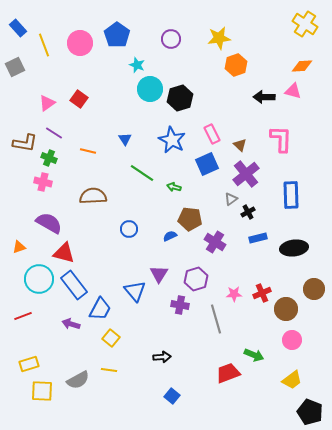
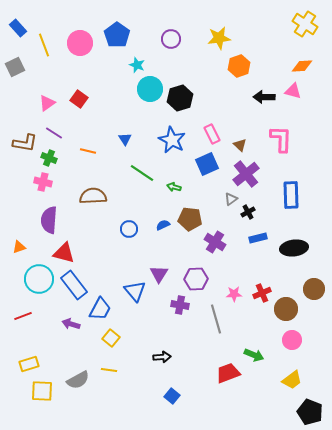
orange hexagon at (236, 65): moved 3 px right, 1 px down
purple semicircle at (49, 223): moved 3 px up; rotated 116 degrees counterclockwise
blue semicircle at (170, 236): moved 7 px left, 11 px up
purple hexagon at (196, 279): rotated 15 degrees clockwise
